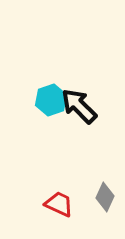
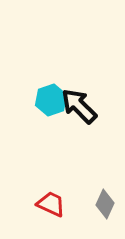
gray diamond: moved 7 px down
red trapezoid: moved 8 px left
